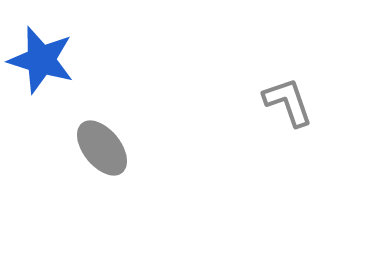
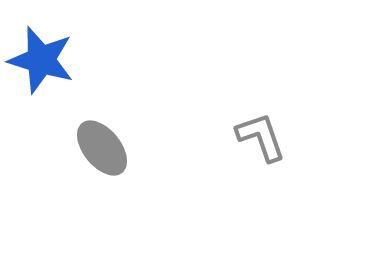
gray L-shape: moved 27 px left, 35 px down
